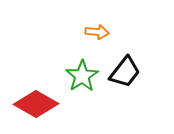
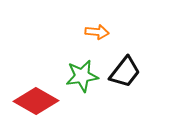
green star: rotated 24 degrees clockwise
red diamond: moved 3 px up
